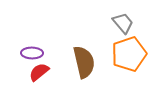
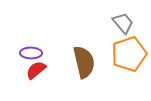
purple ellipse: moved 1 px left
red semicircle: moved 3 px left, 2 px up
